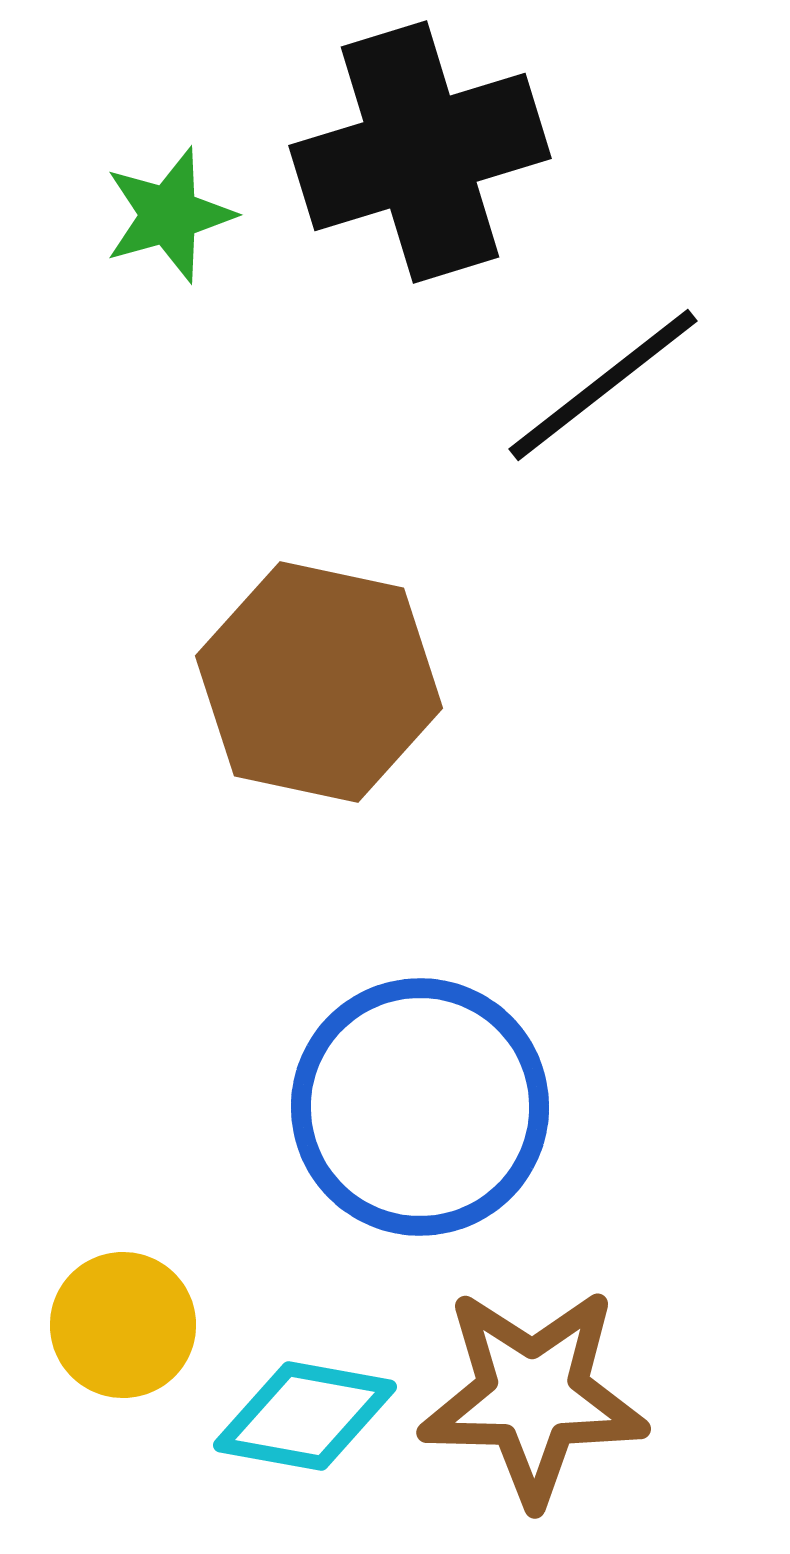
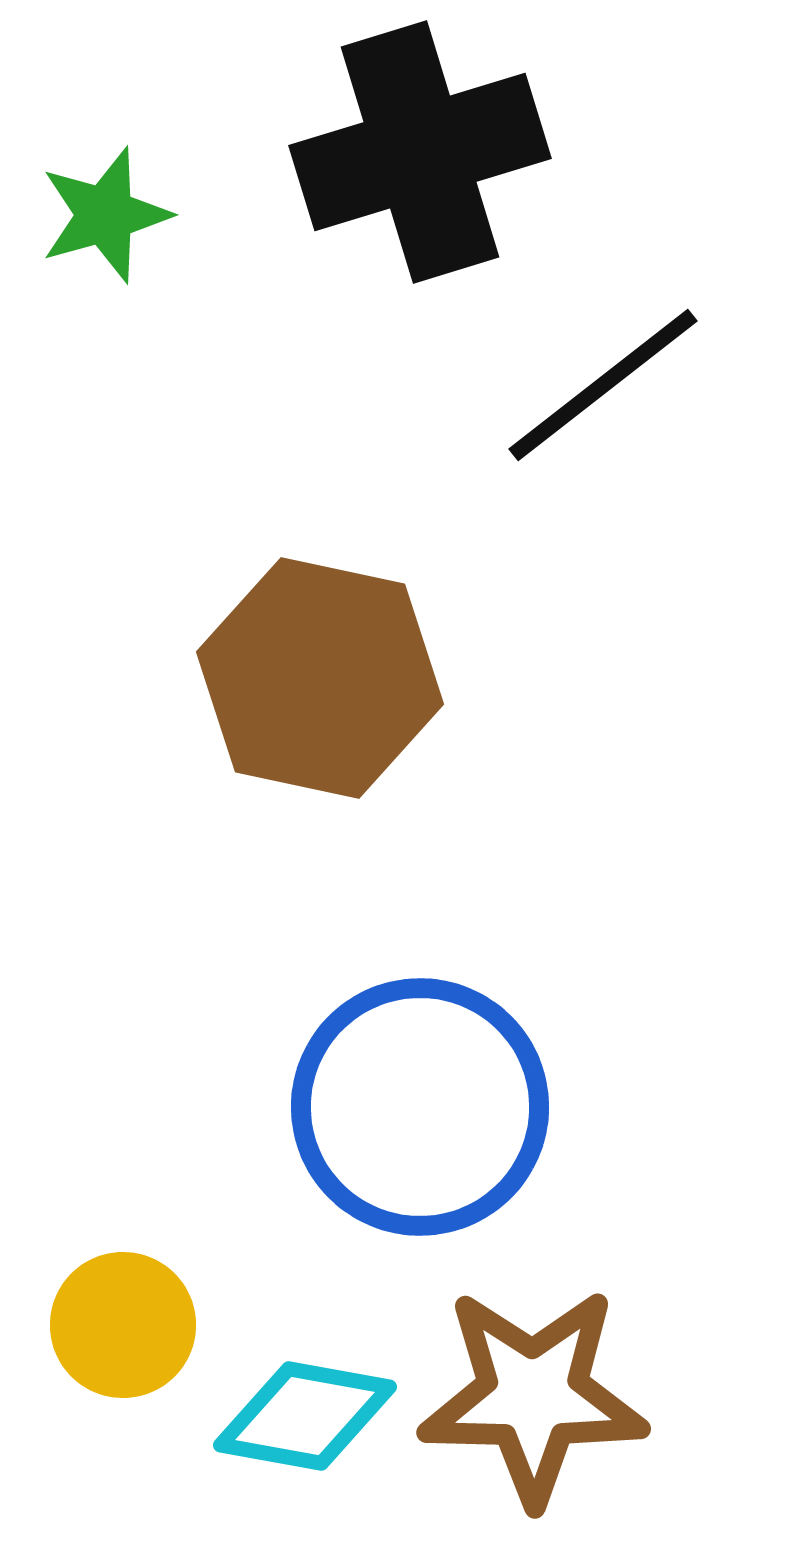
green star: moved 64 px left
brown hexagon: moved 1 px right, 4 px up
